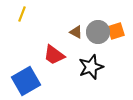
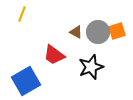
orange square: moved 1 px right
